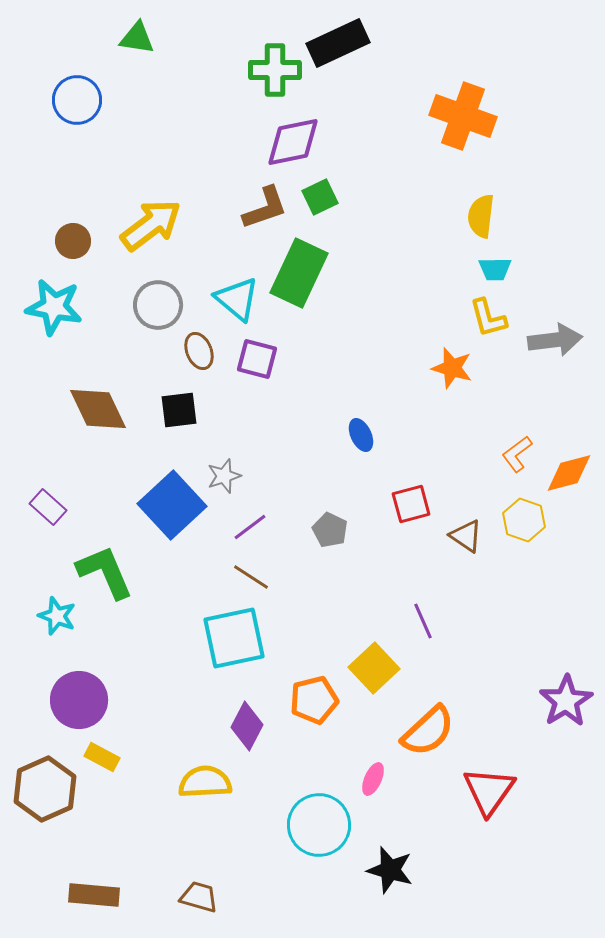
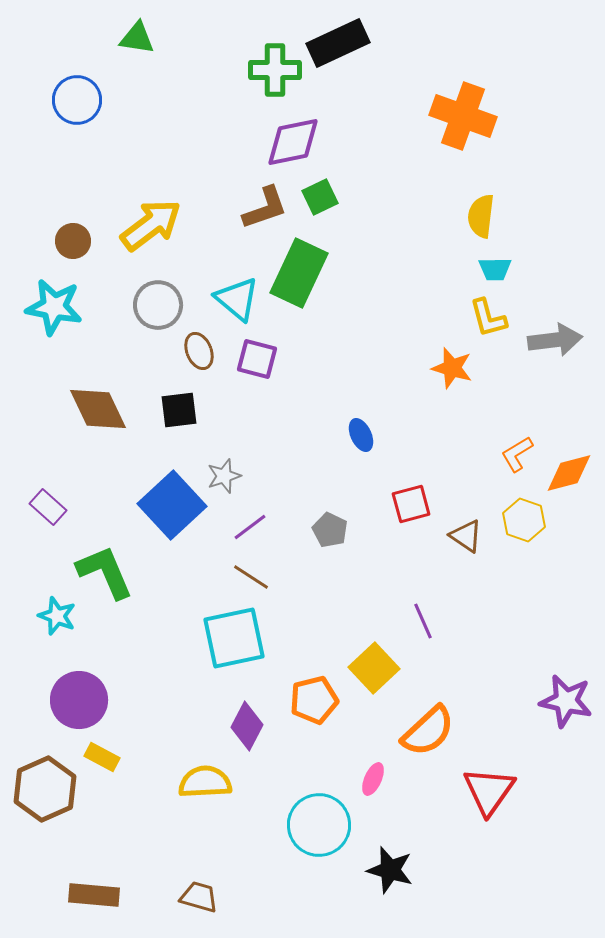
orange L-shape at (517, 454): rotated 6 degrees clockwise
purple star at (566, 701): rotated 28 degrees counterclockwise
